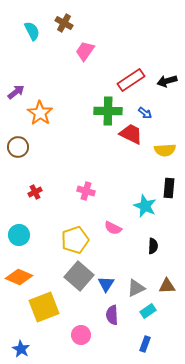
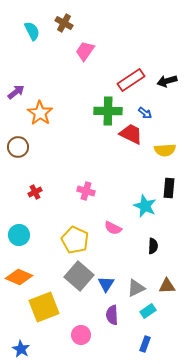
yellow pentagon: rotated 28 degrees counterclockwise
